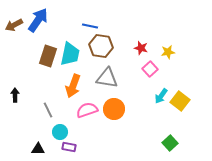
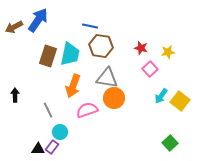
brown arrow: moved 2 px down
orange circle: moved 11 px up
purple rectangle: moved 17 px left; rotated 64 degrees counterclockwise
